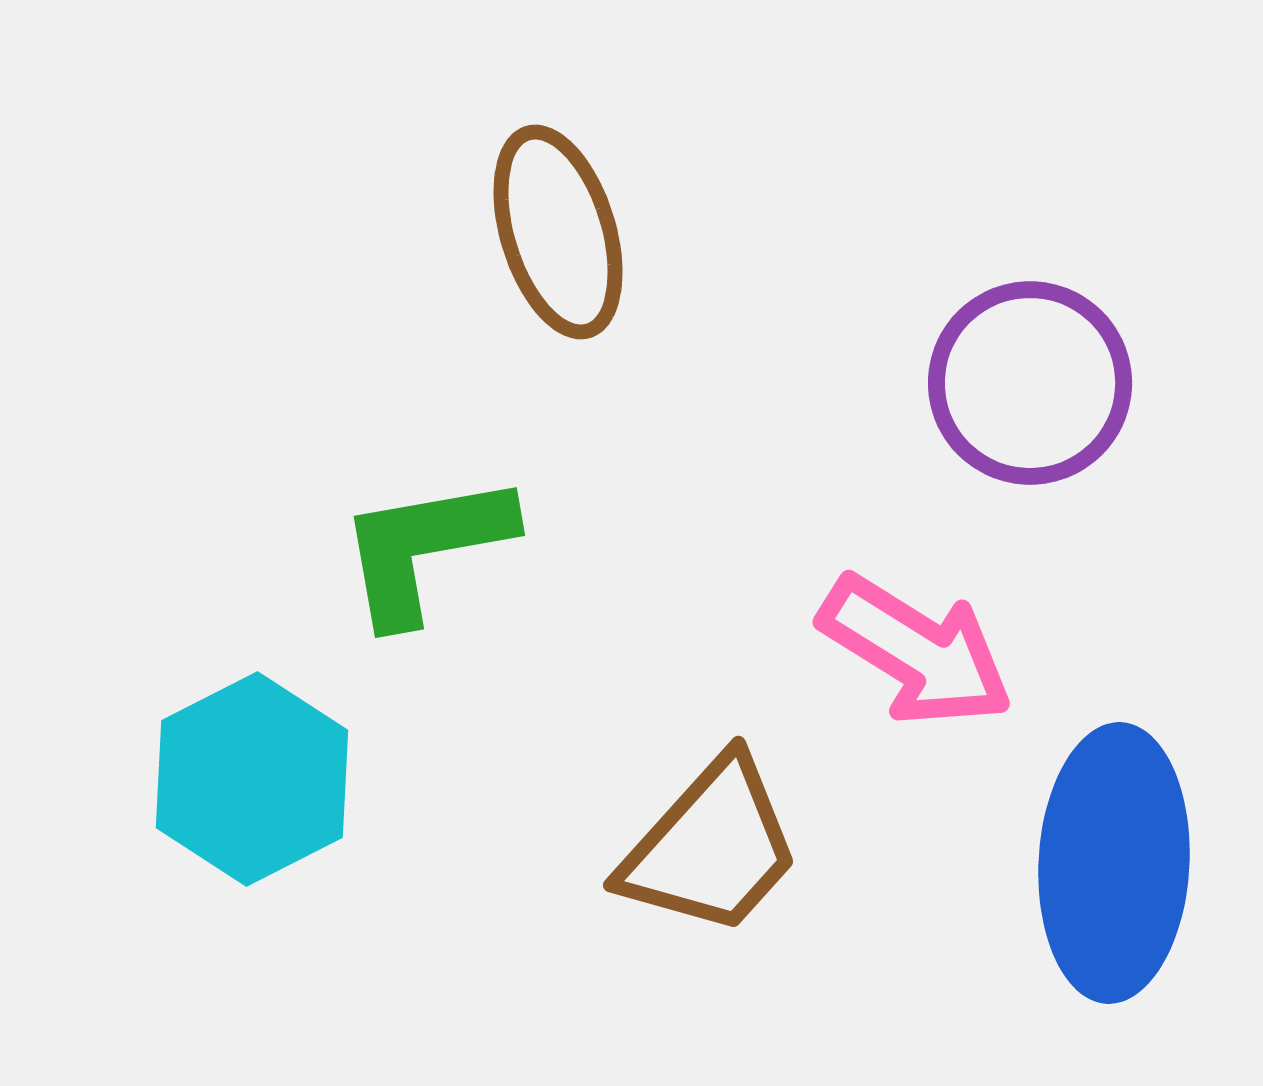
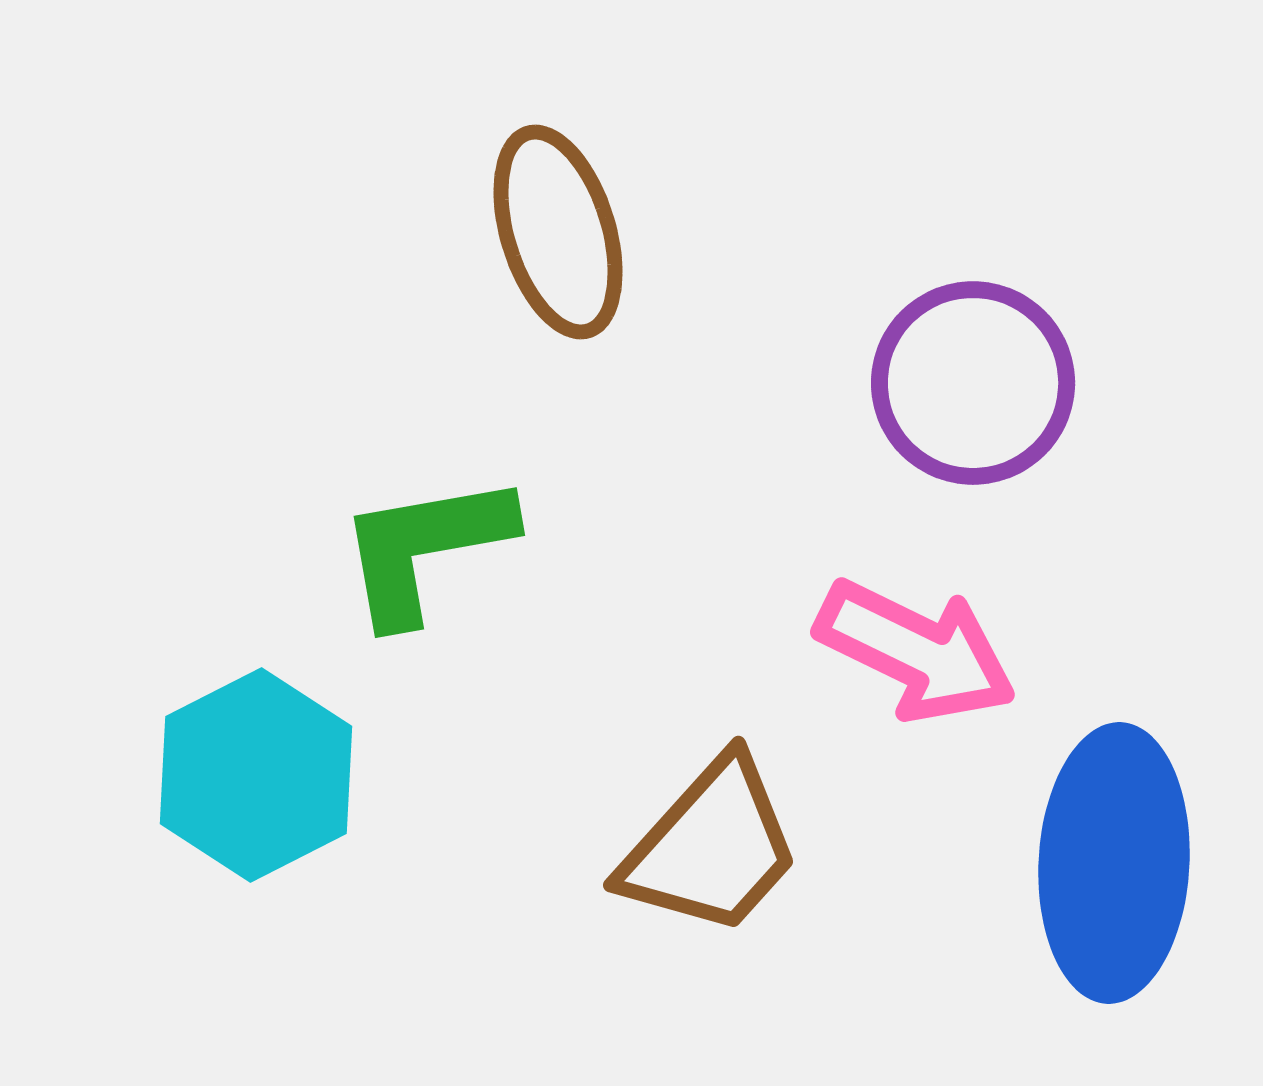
purple circle: moved 57 px left
pink arrow: rotated 6 degrees counterclockwise
cyan hexagon: moved 4 px right, 4 px up
